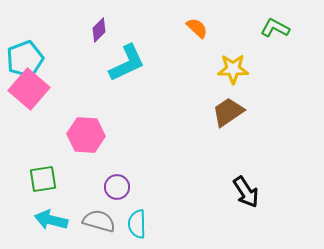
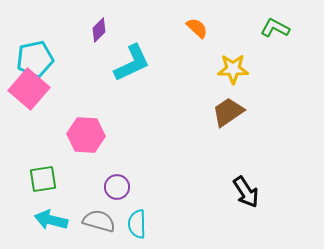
cyan pentagon: moved 10 px right; rotated 9 degrees clockwise
cyan L-shape: moved 5 px right
